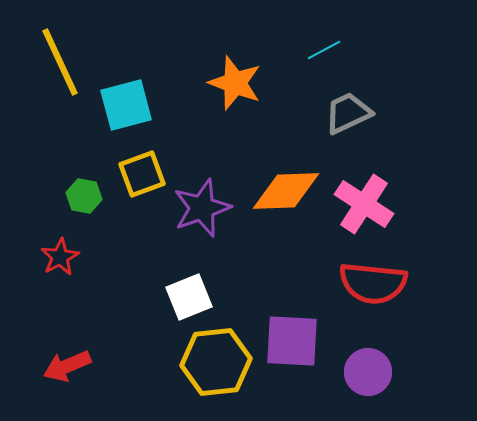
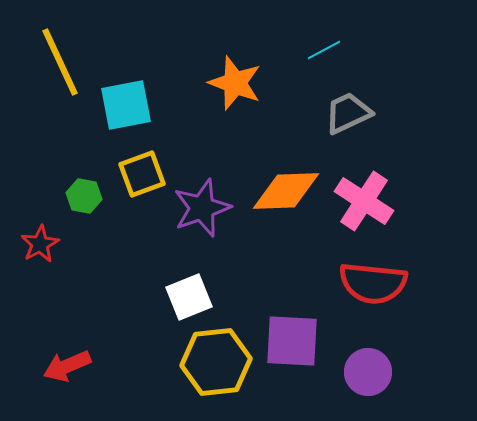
cyan square: rotated 4 degrees clockwise
pink cross: moved 3 px up
red star: moved 20 px left, 13 px up
